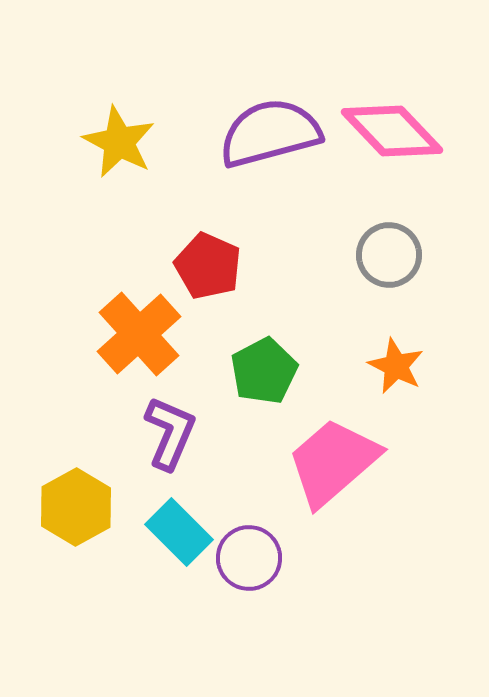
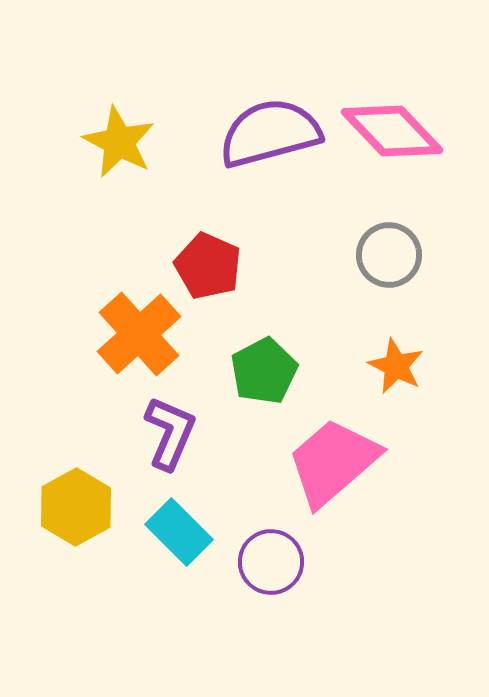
purple circle: moved 22 px right, 4 px down
